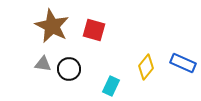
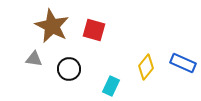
gray triangle: moved 9 px left, 5 px up
